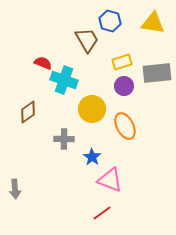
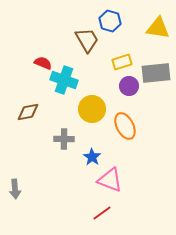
yellow triangle: moved 5 px right, 5 px down
gray rectangle: moved 1 px left
purple circle: moved 5 px right
brown diamond: rotated 25 degrees clockwise
